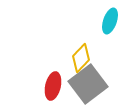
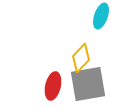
cyan ellipse: moved 9 px left, 5 px up
gray square: rotated 27 degrees clockwise
